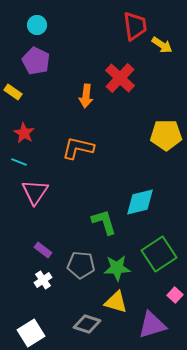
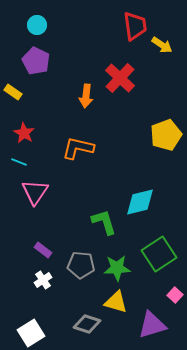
yellow pentagon: rotated 20 degrees counterclockwise
